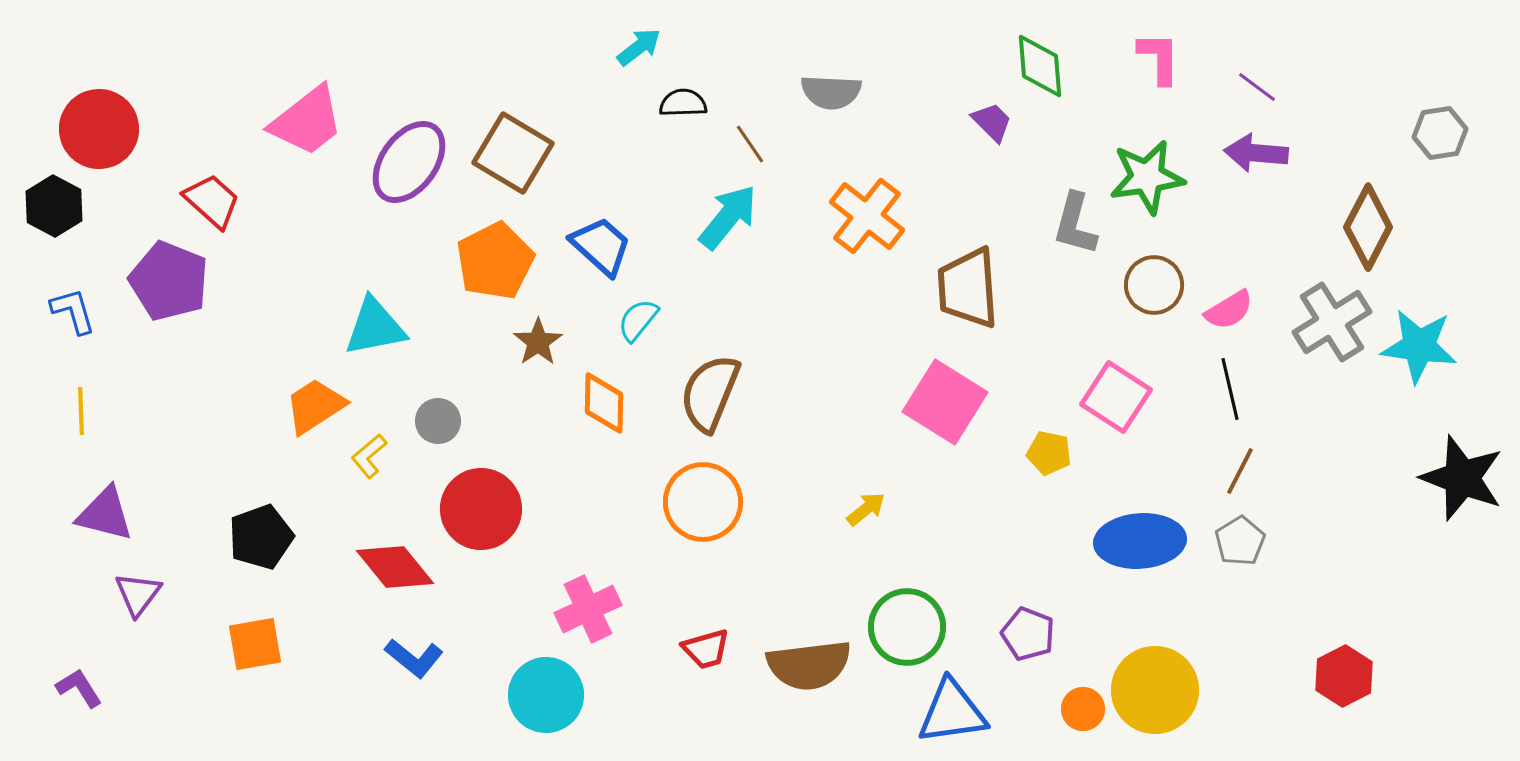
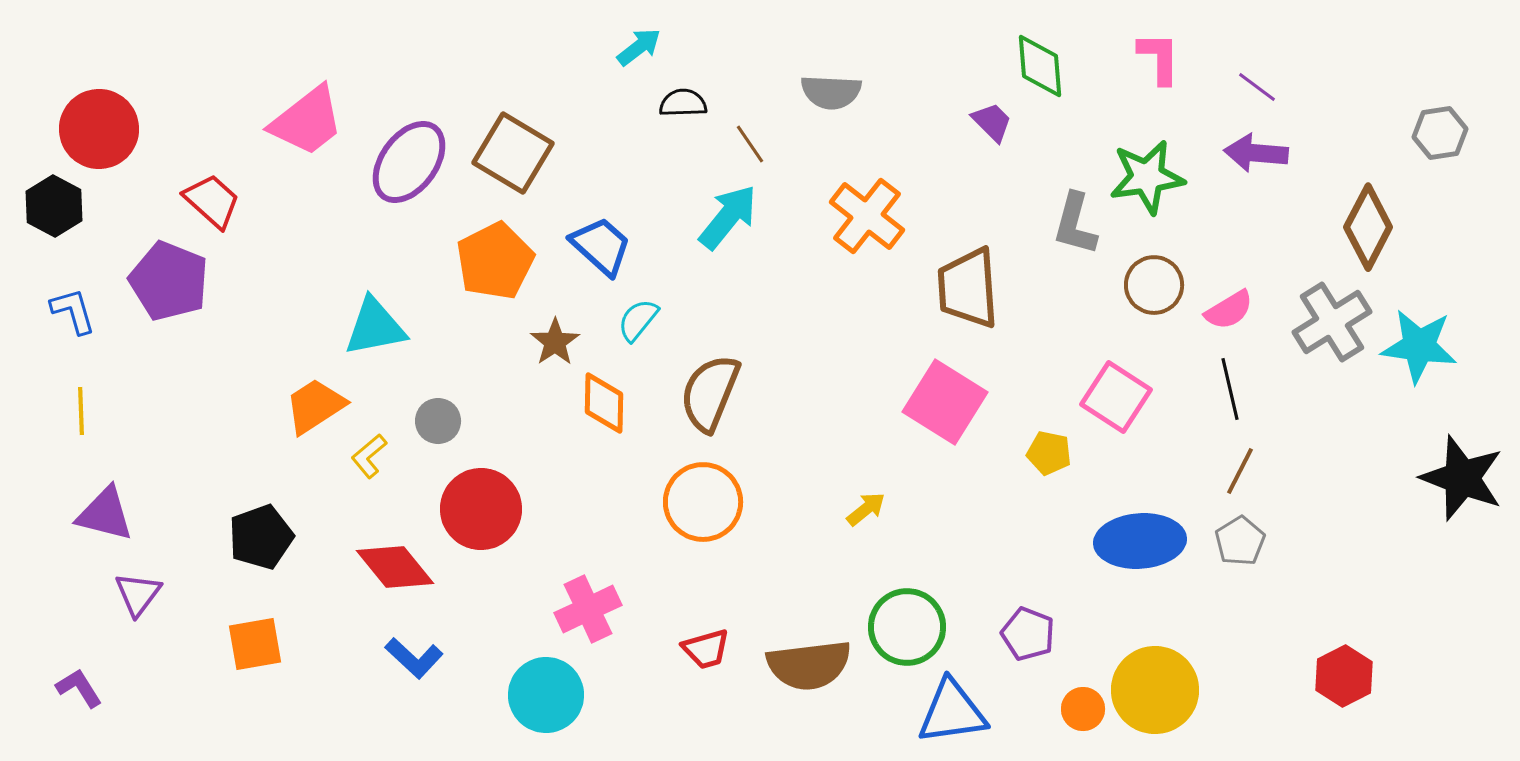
brown star at (538, 342): moved 17 px right
blue L-shape at (414, 658): rotated 4 degrees clockwise
